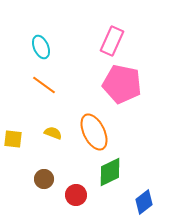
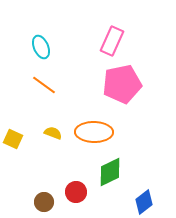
pink pentagon: rotated 24 degrees counterclockwise
orange ellipse: rotated 63 degrees counterclockwise
yellow square: rotated 18 degrees clockwise
brown circle: moved 23 px down
red circle: moved 3 px up
